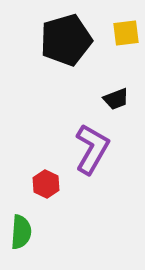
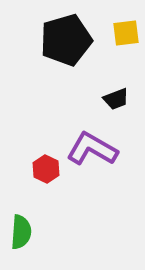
purple L-shape: rotated 90 degrees counterclockwise
red hexagon: moved 15 px up
